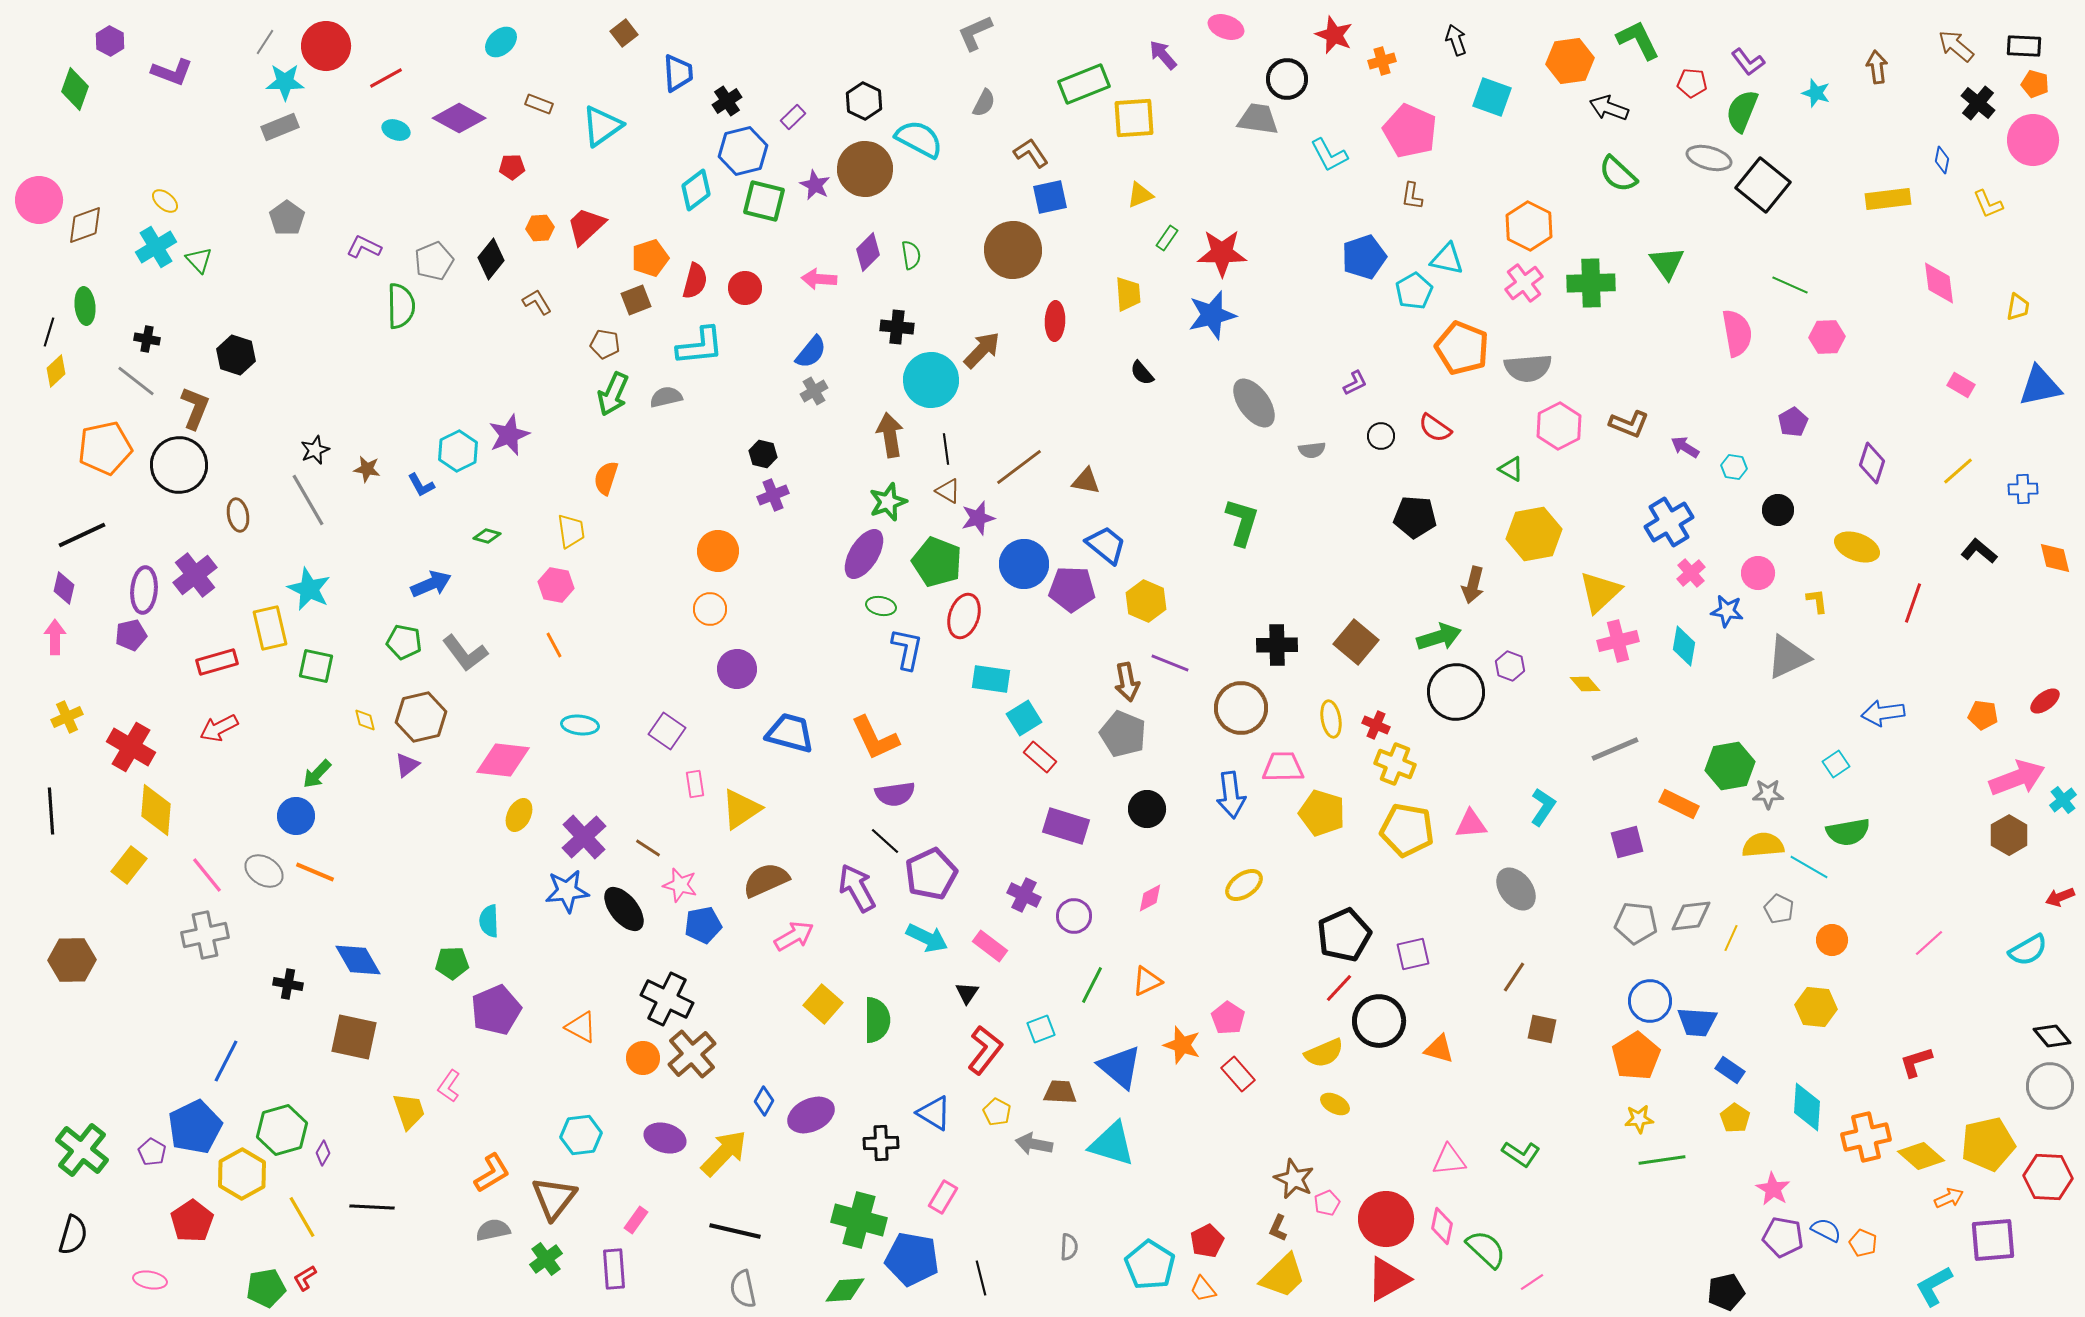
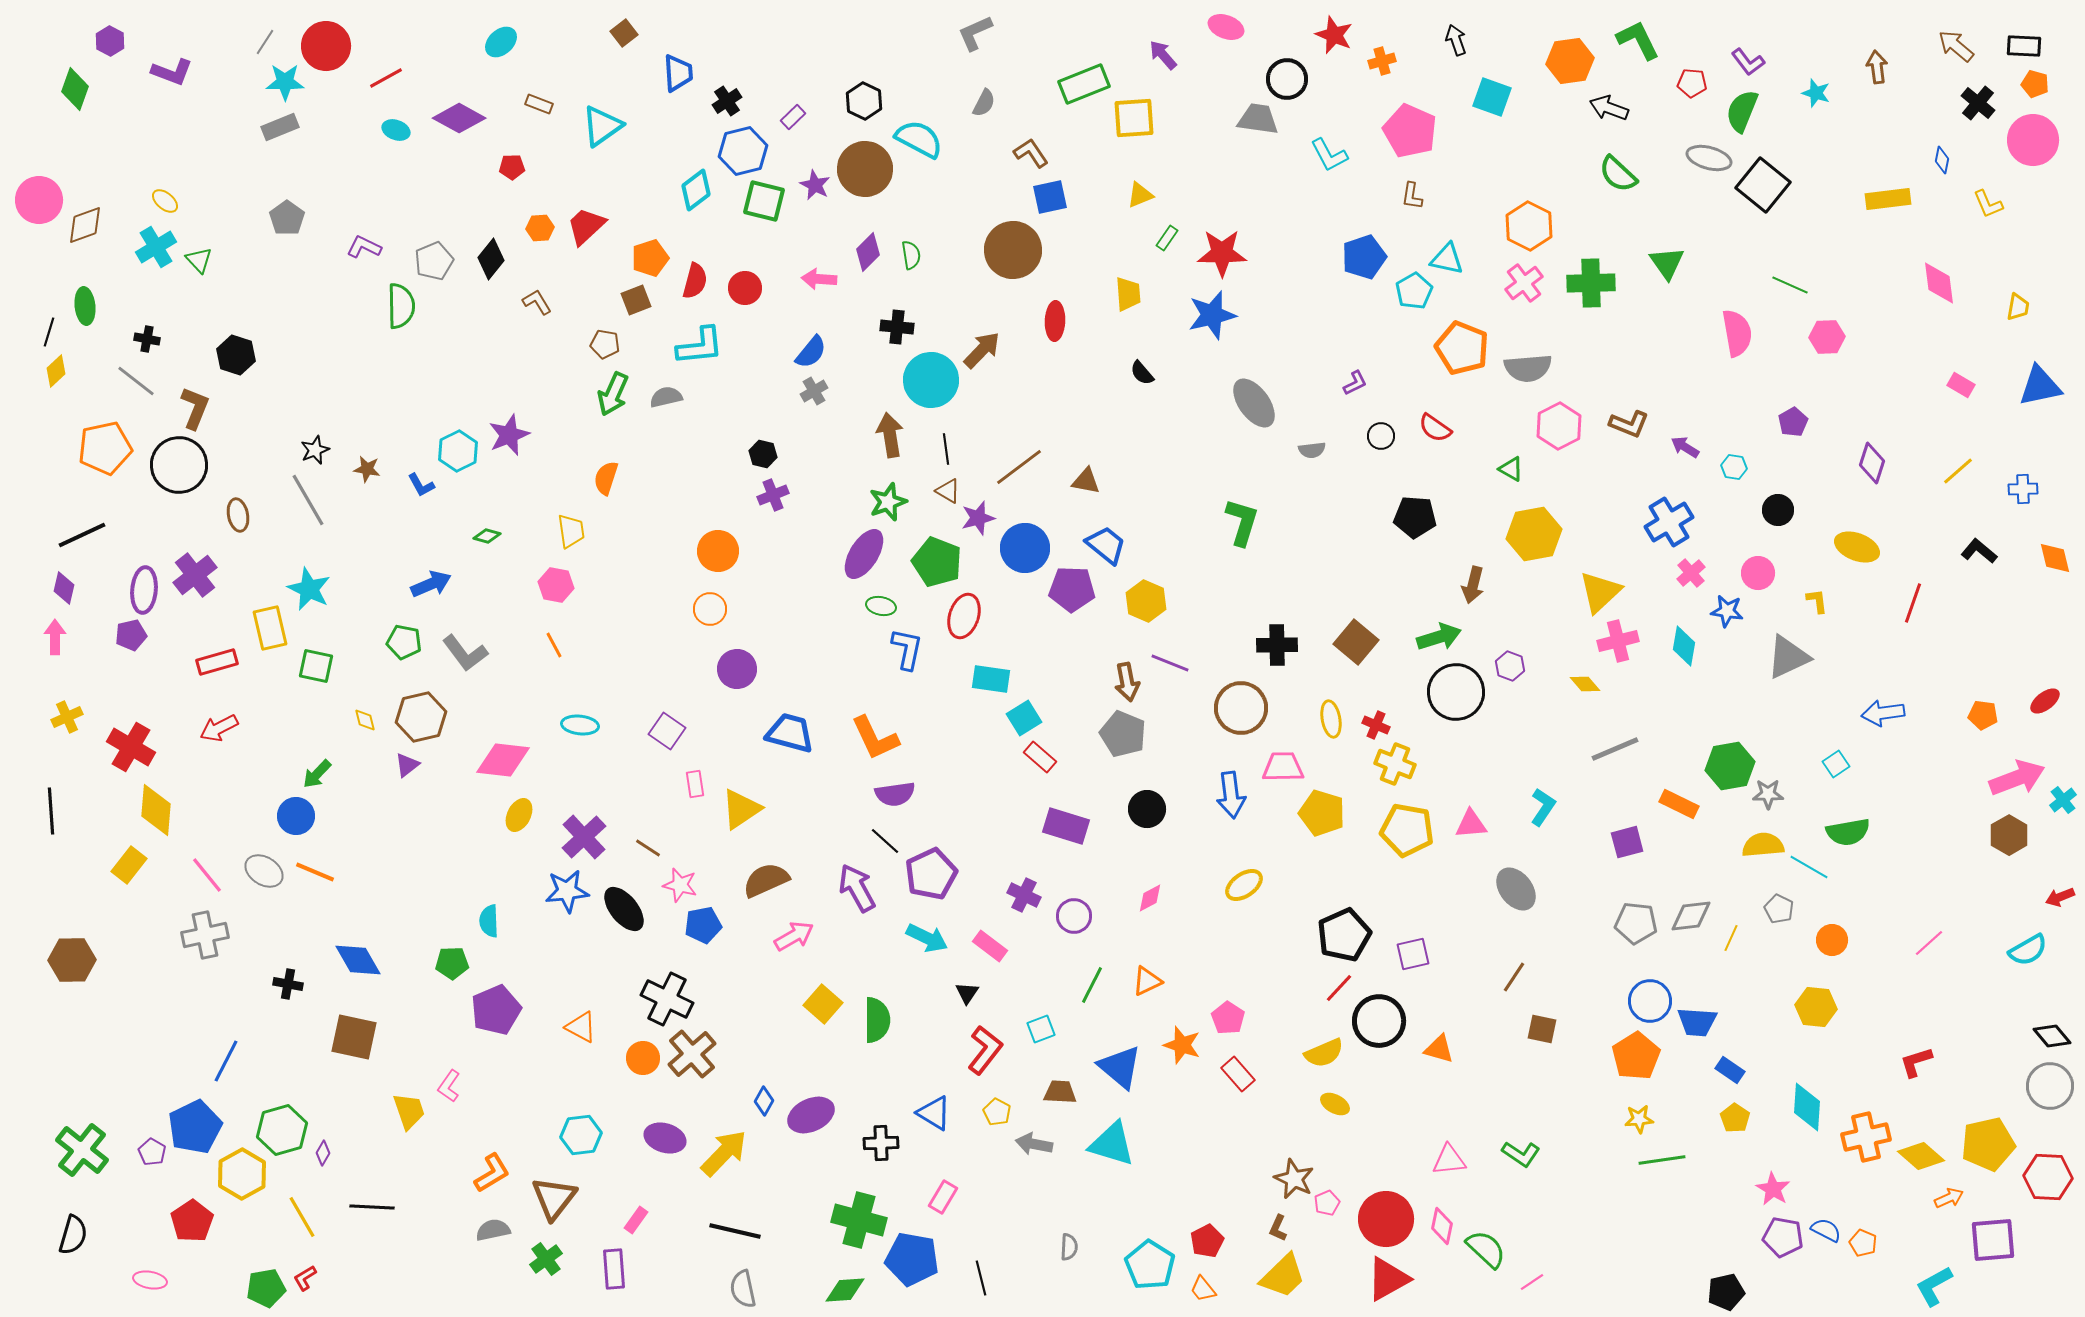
blue circle at (1024, 564): moved 1 px right, 16 px up
